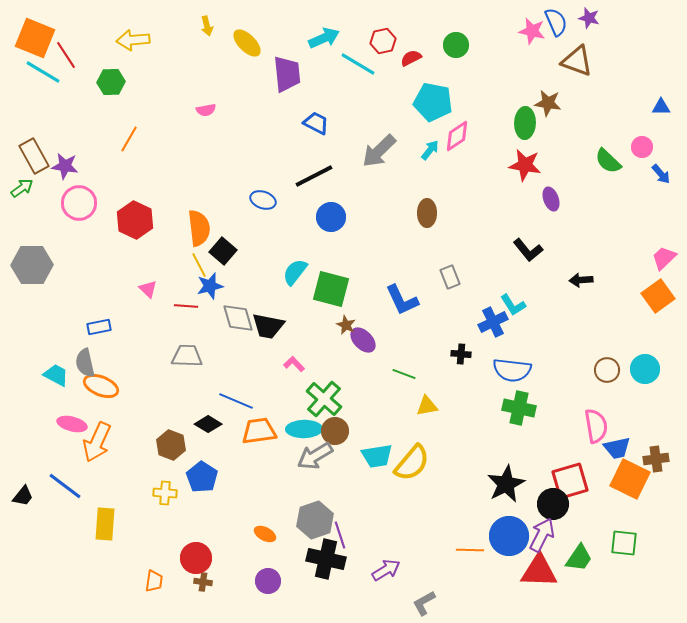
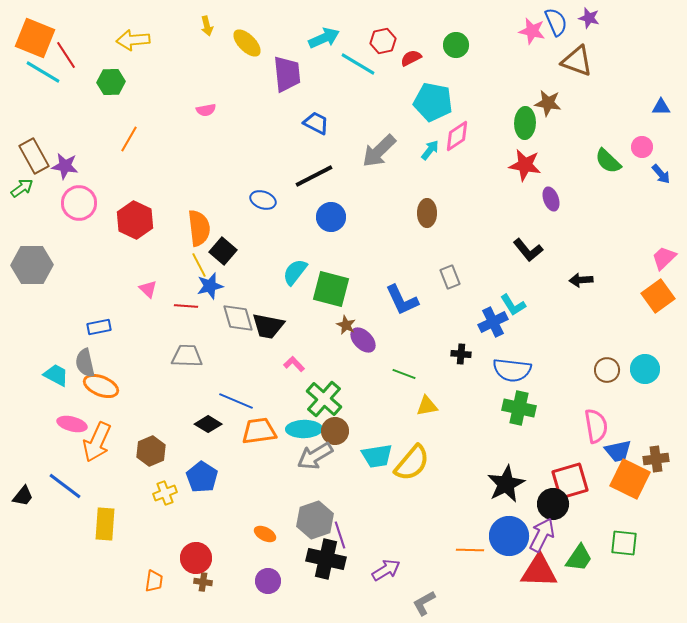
brown hexagon at (171, 445): moved 20 px left, 6 px down; rotated 16 degrees clockwise
blue trapezoid at (617, 448): moved 1 px right, 3 px down
yellow cross at (165, 493): rotated 25 degrees counterclockwise
